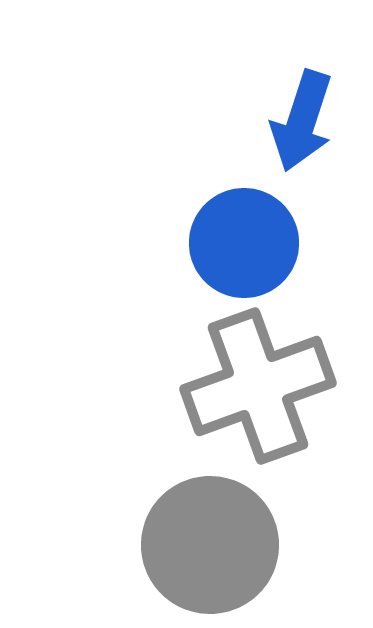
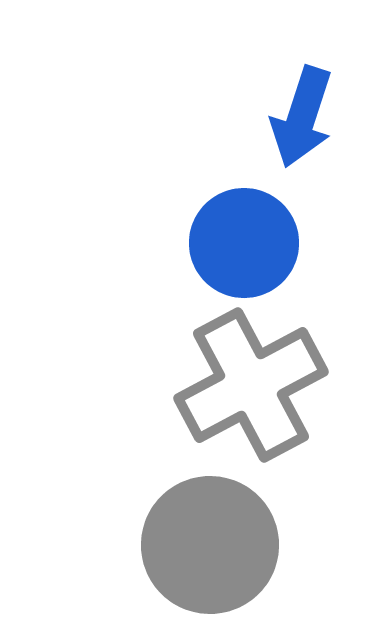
blue arrow: moved 4 px up
gray cross: moved 7 px left, 1 px up; rotated 8 degrees counterclockwise
